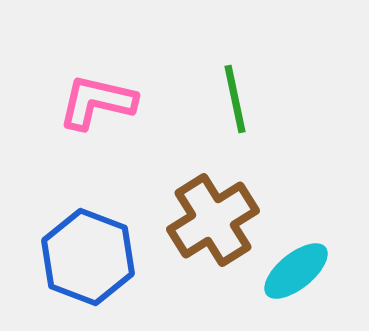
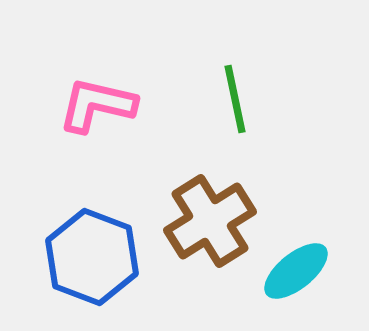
pink L-shape: moved 3 px down
brown cross: moved 3 px left, 1 px down
blue hexagon: moved 4 px right
